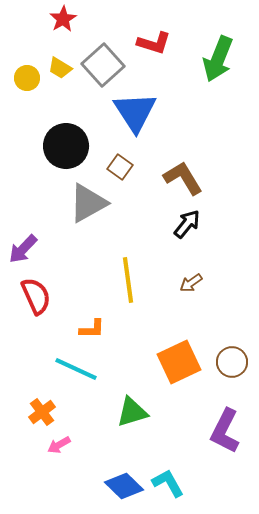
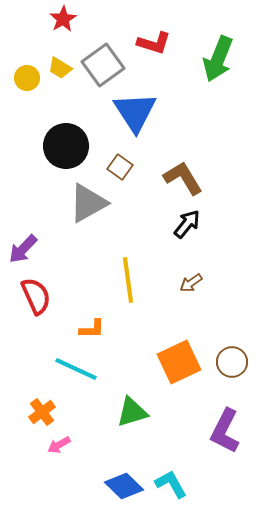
gray square: rotated 6 degrees clockwise
cyan L-shape: moved 3 px right, 1 px down
